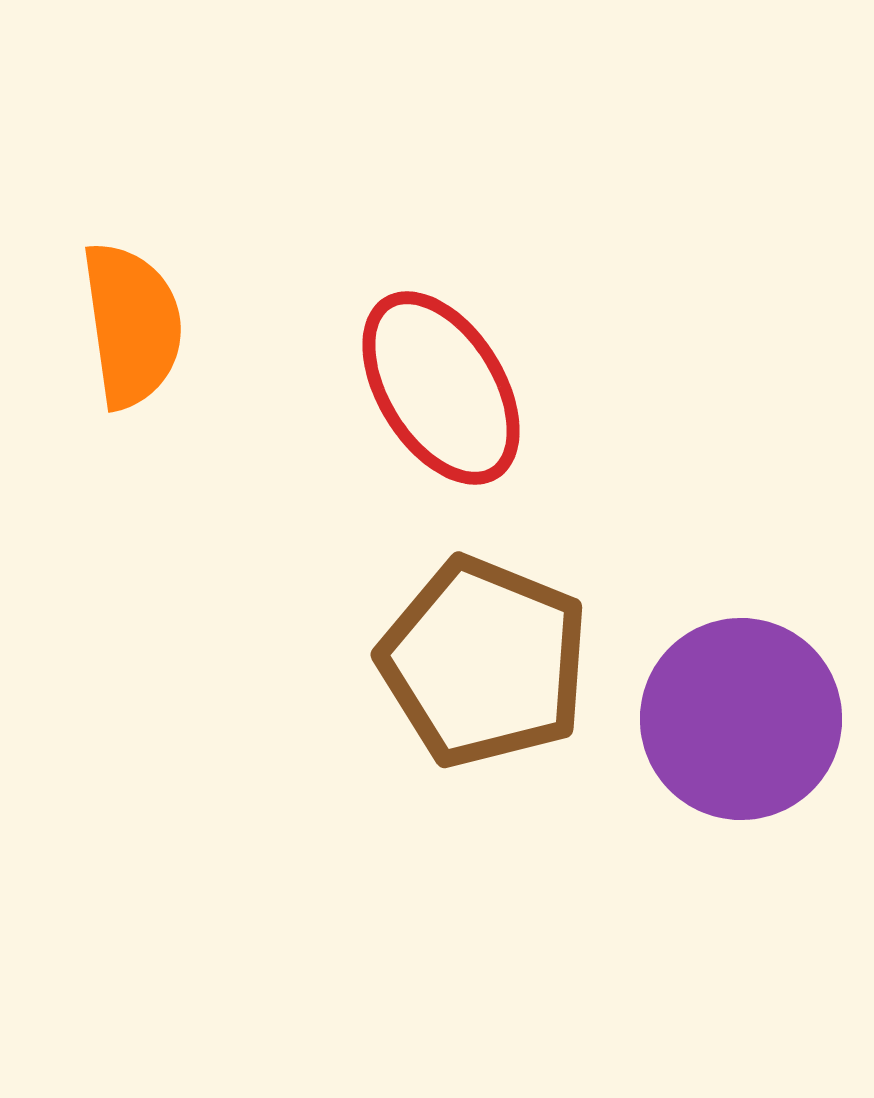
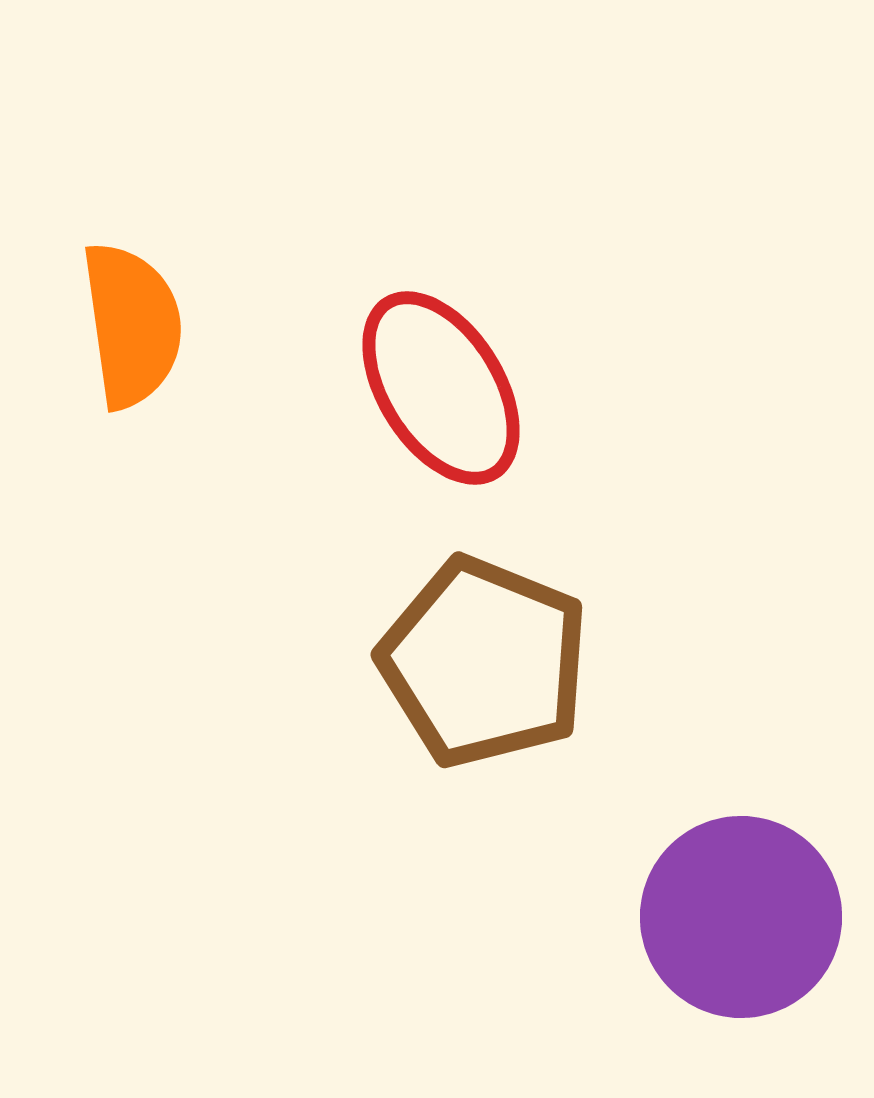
purple circle: moved 198 px down
